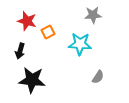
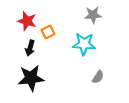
cyan star: moved 4 px right
black arrow: moved 10 px right, 3 px up
black star: moved 1 px left, 2 px up; rotated 12 degrees counterclockwise
